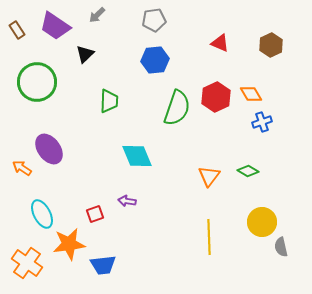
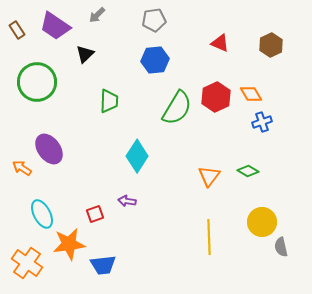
green semicircle: rotated 12 degrees clockwise
cyan diamond: rotated 56 degrees clockwise
